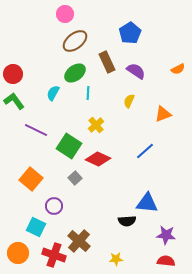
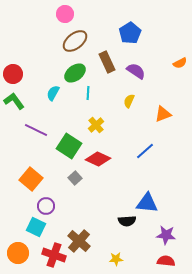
orange semicircle: moved 2 px right, 6 px up
purple circle: moved 8 px left
